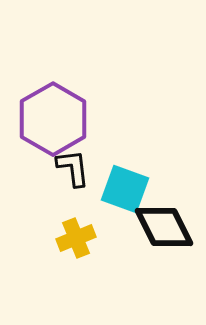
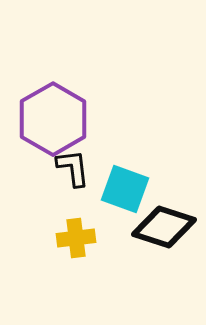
black diamond: rotated 46 degrees counterclockwise
yellow cross: rotated 15 degrees clockwise
